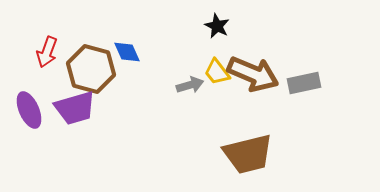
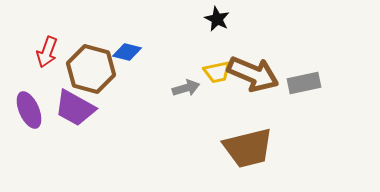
black star: moved 7 px up
blue diamond: rotated 52 degrees counterclockwise
yellow trapezoid: rotated 64 degrees counterclockwise
gray arrow: moved 4 px left, 3 px down
purple trapezoid: rotated 45 degrees clockwise
brown trapezoid: moved 6 px up
